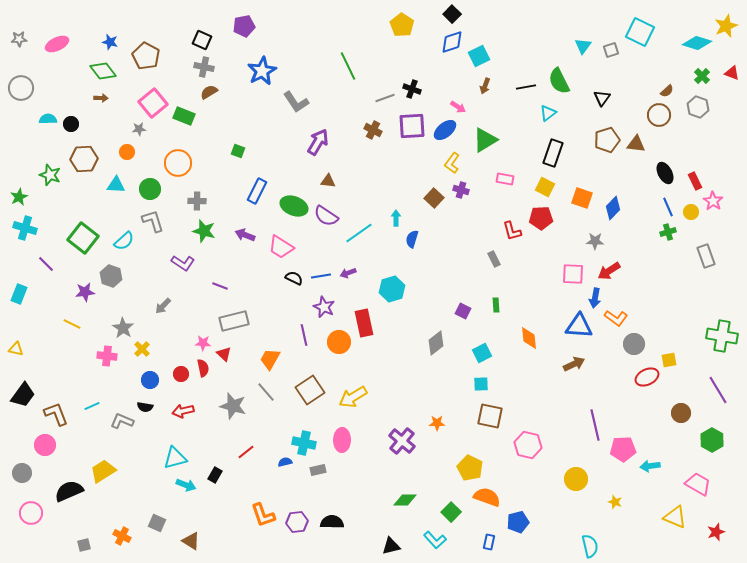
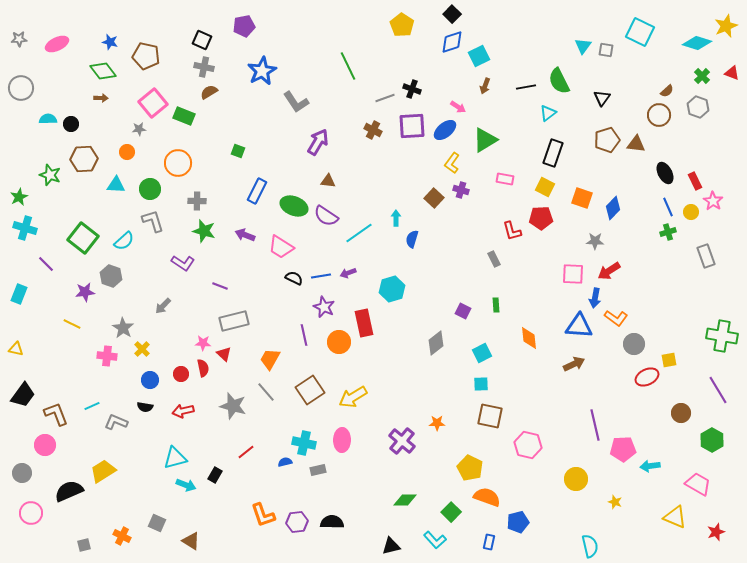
gray square at (611, 50): moved 5 px left; rotated 28 degrees clockwise
brown pentagon at (146, 56): rotated 16 degrees counterclockwise
gray L-shape at (122, 421): moved 6 px left, 1 px down
